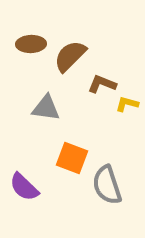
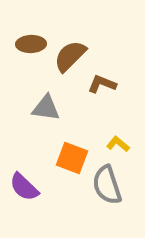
yellow L-shape: moved 9 px left, 40 px down; rotated 25 degrees clockwise
